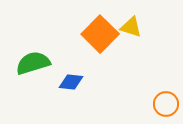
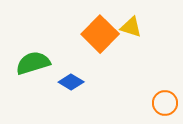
blue diamond: rotated 25 degrees clockwise
orange circle: moved 1 px left, 1 px up
